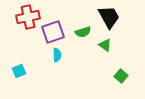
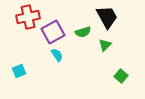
black trapezoid: moved 2 px left
purple square: rotated 10 degrees counterclockwise
green triangle: rotated 40 degrees clockwise
cyan semicircle: rotated 32 degrees counterclockwise
